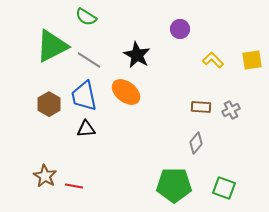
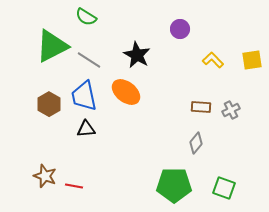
brown star: rotated 10 degrees counterclockwise
